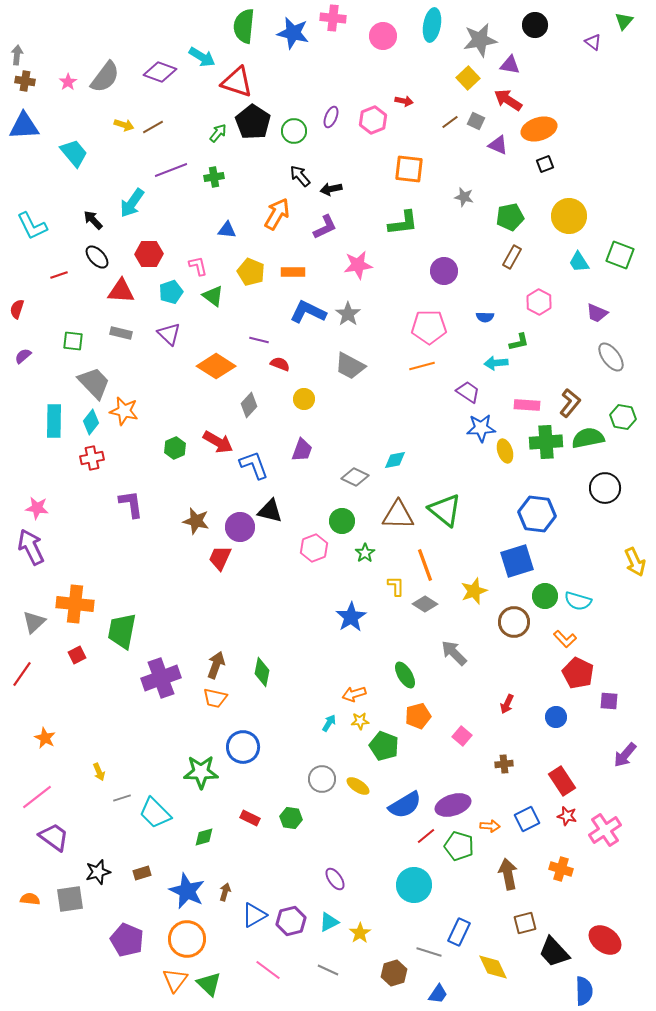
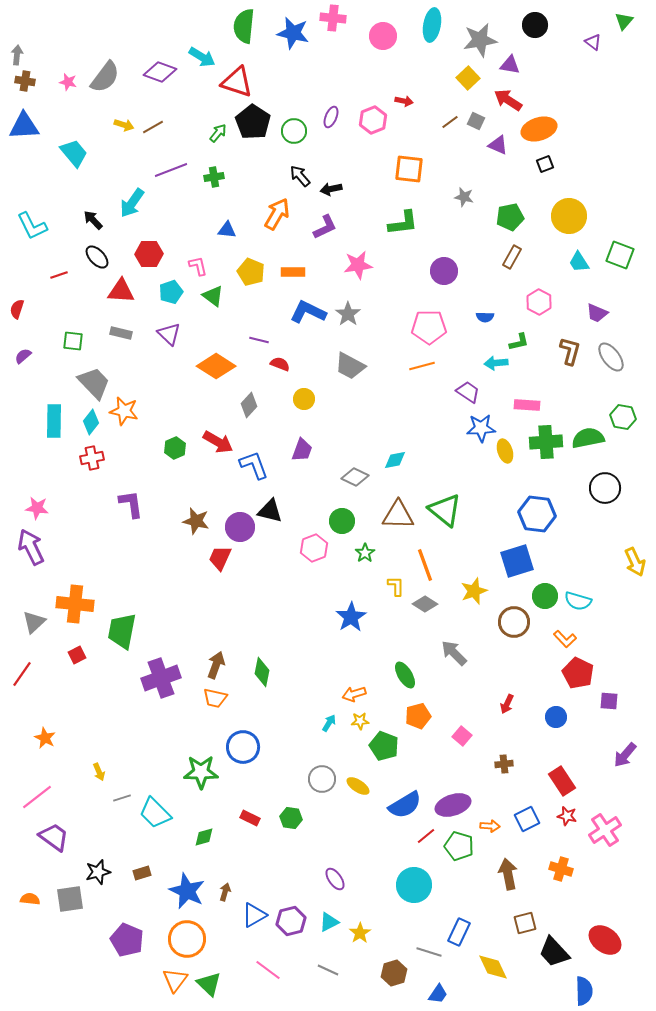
pink star at (68, 82): rotated 24 degrees counterclockwise
brown L-shape at (570, 403): moved 52 px up; rotated 24 degrees counterclockwise
